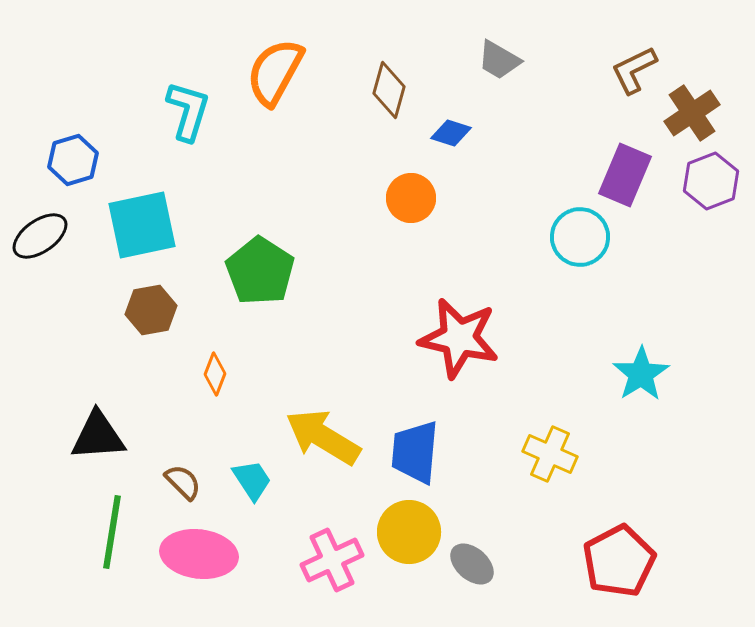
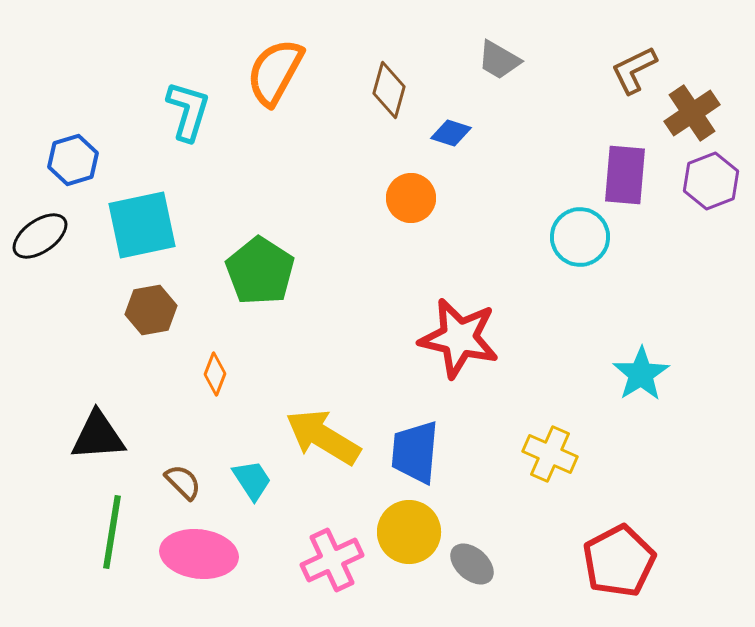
purple rectangle: rotated 18 degrees counterclockwise
